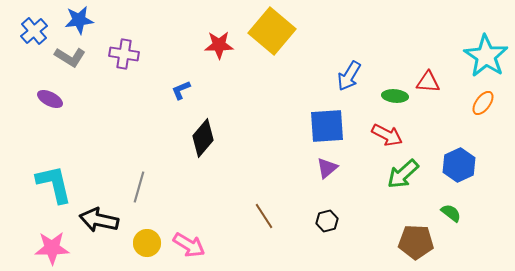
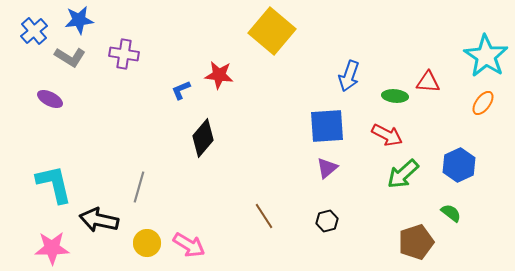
red star: moved 30 px down; rotated 8 degrees clockwise
blue arrow: rotated 12 degrees counterclockwise
brown pentagon: rotated 20 degrees counterclockwise
